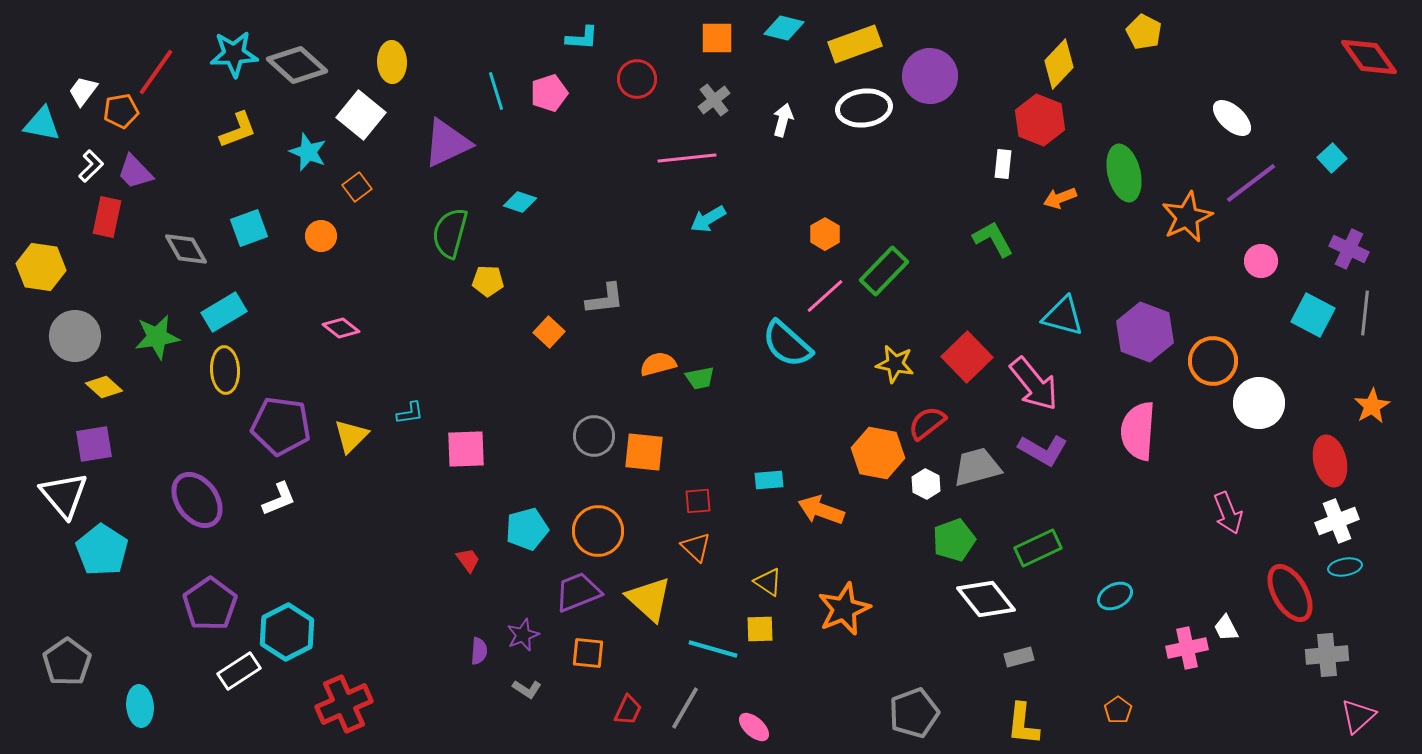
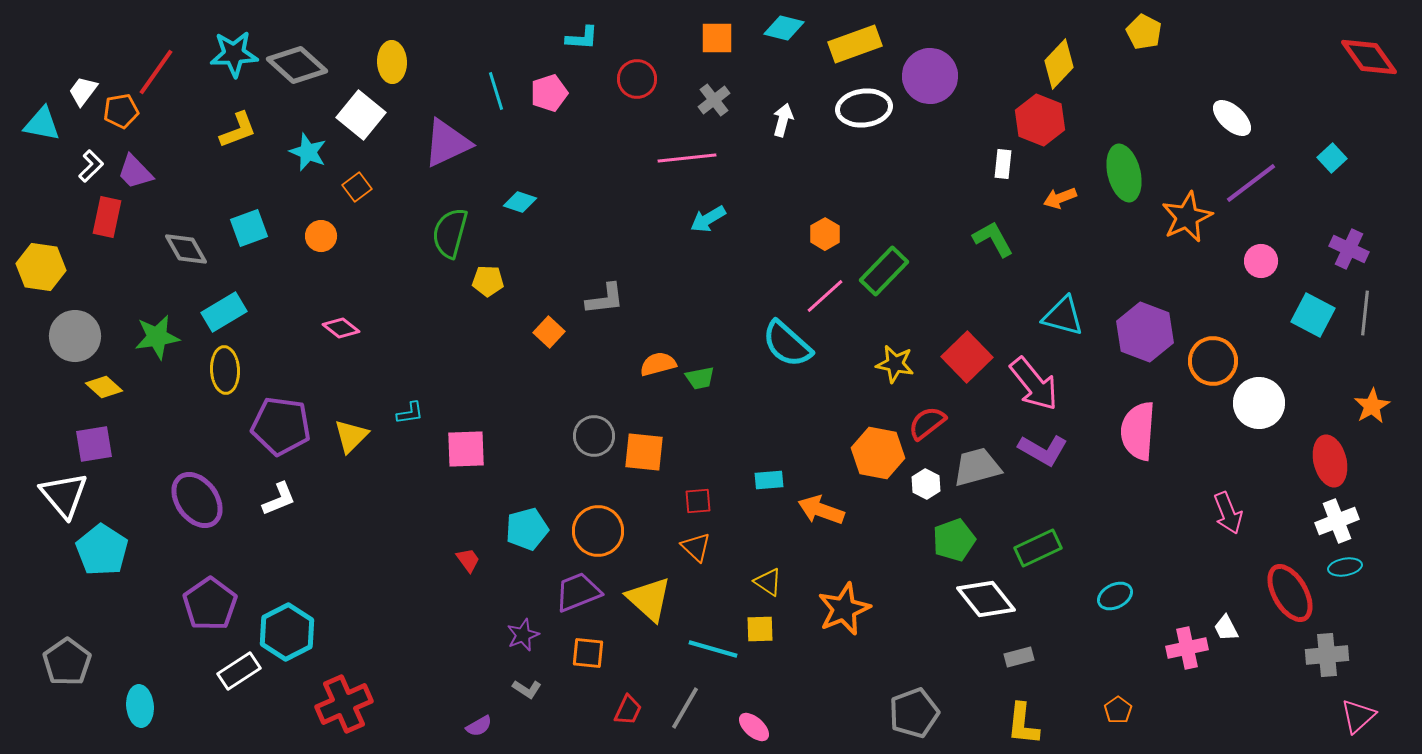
purple semicircle at (479, 651): moved 75 px down; rotated 56 degrees clockwise
